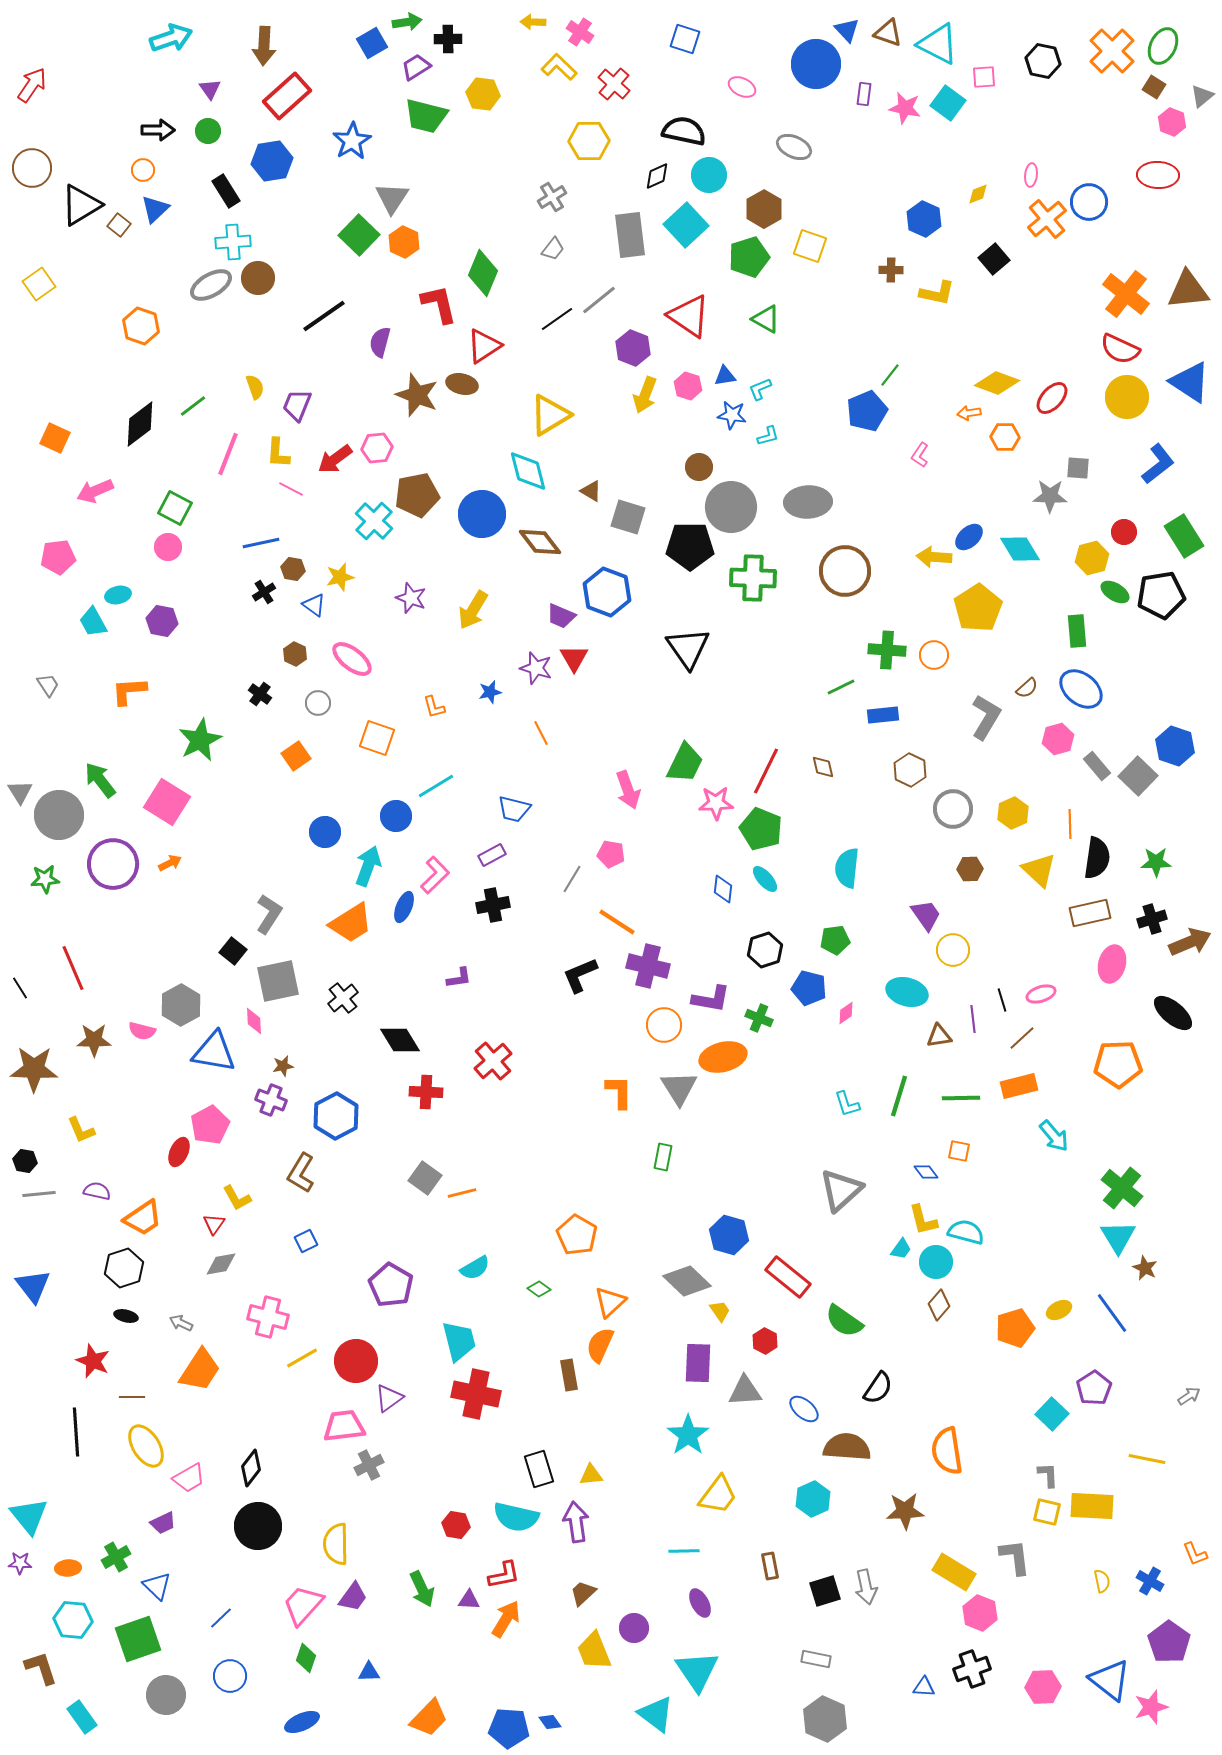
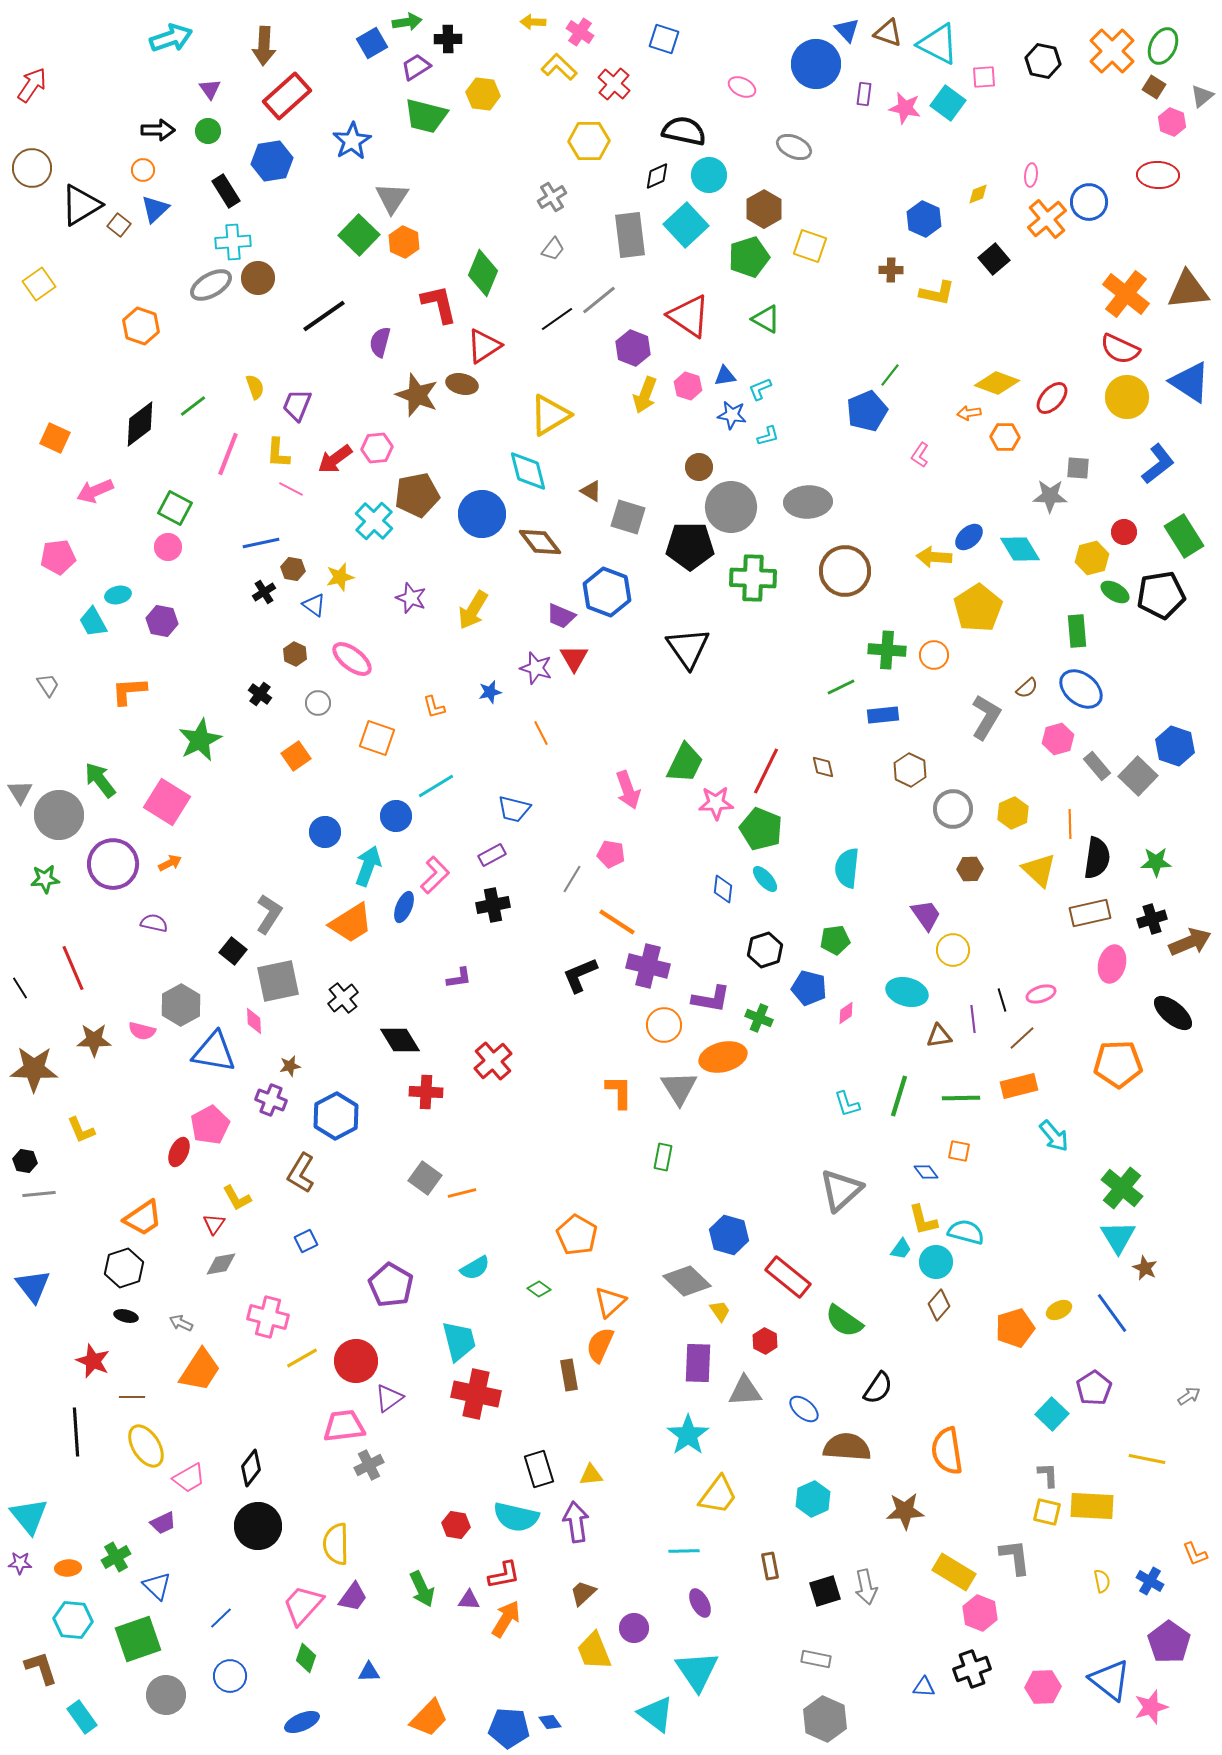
blue square at (685, 39): moved 21 px left
brown star at (283, 1066): moved 7 px right
purple semicircle at (97, 1191): moved 57 px right, 268 px up
